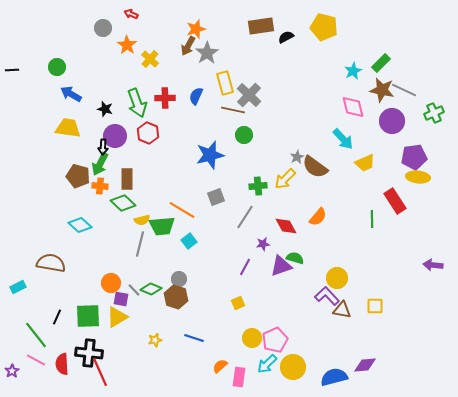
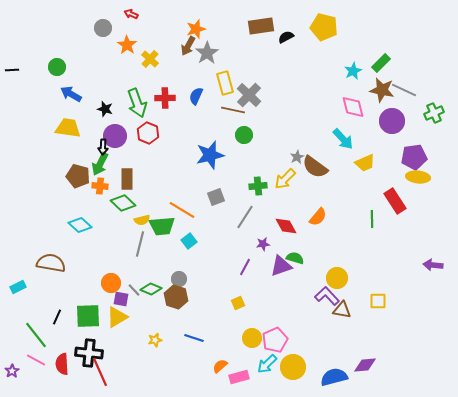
yellow square at (375, 306): moved 3 px right, 5 px up
pink rectangle at (239, 377): rotated 66 degrees clockwise
